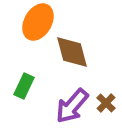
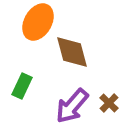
green rectangle: moved 2 px left
brown cross: moved 3 px right
